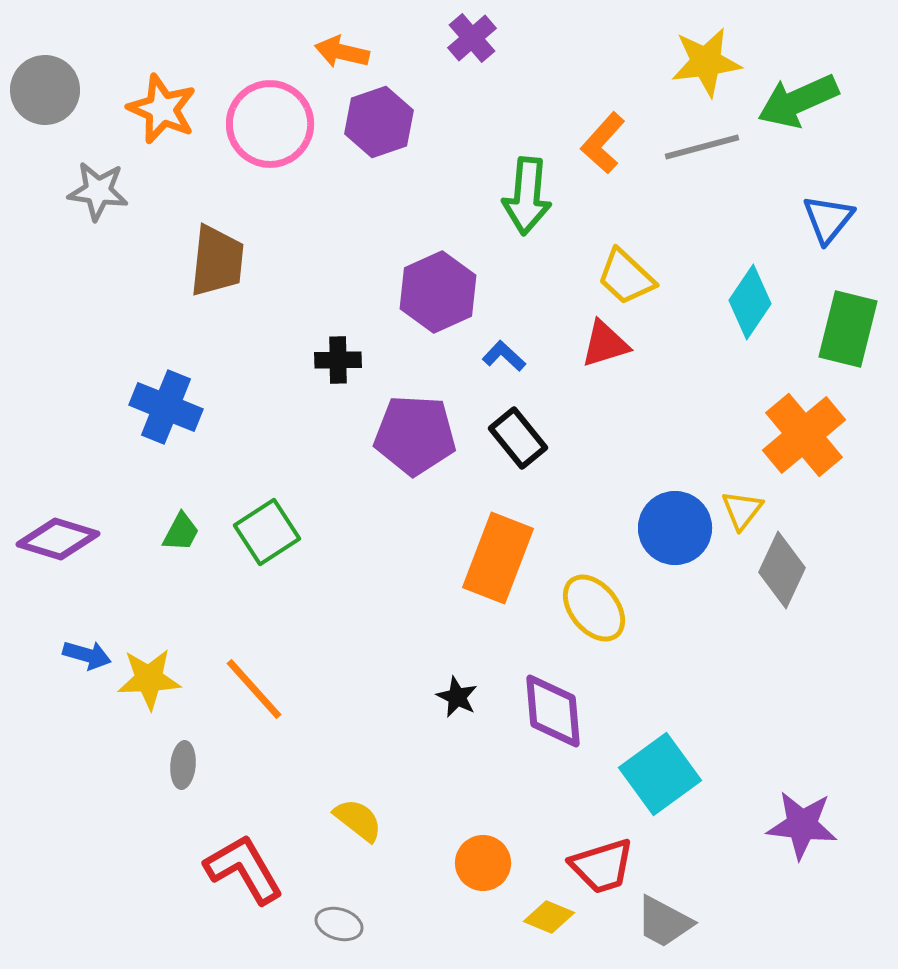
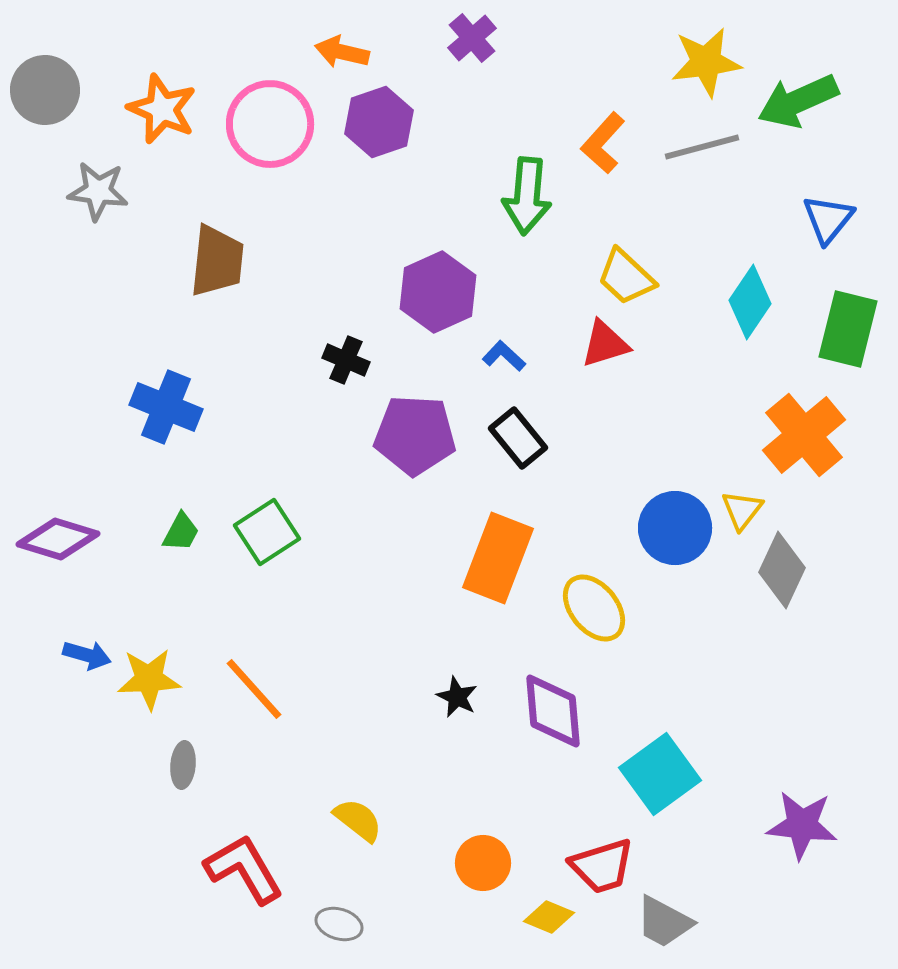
black cross at (338, 360): moved 8 px right; rotated 24 degrees clockwise
